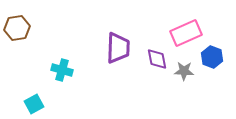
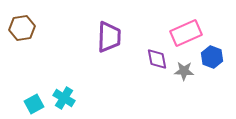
brown hexagon: moved 5 px right
purple trapezoid: moved 9 px left, 11 px up
cyan cross: moved 2 px right, 28 px down; rotated 15 degrees clockwise
